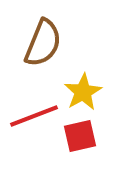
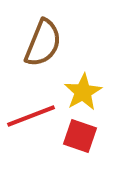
red line: moved 3 px left
red square: rotated 32 degrees clockwise
